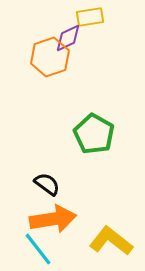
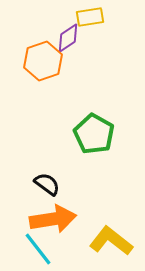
purple diamond: rotated 8 degrees counterclockwise
orange hexagon: moved 7 px left, 4 px down
